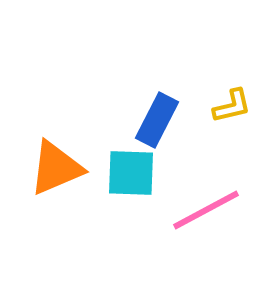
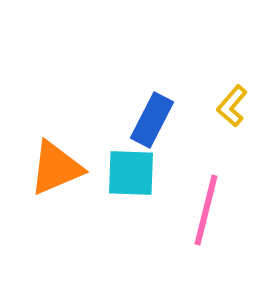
yellow L-shape: rotated 144 degrees clockwise
blue rectangle: moved 5 px left
pink line: rotated 48 degrees counterclockwise
